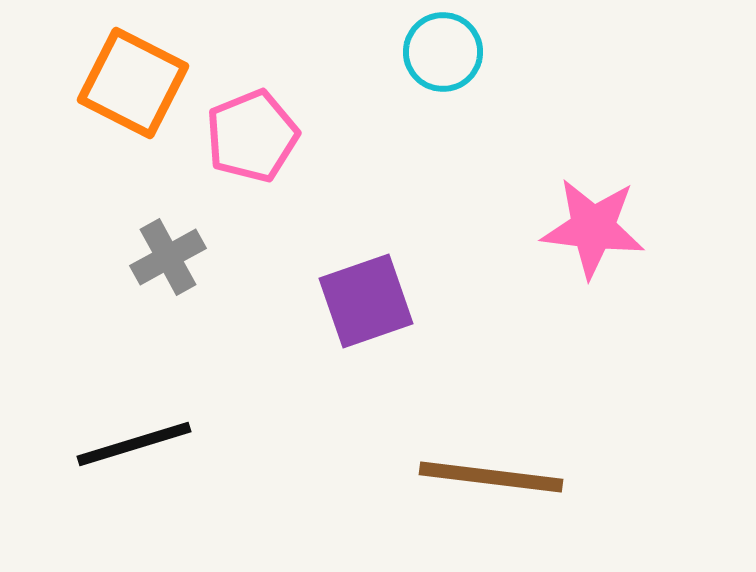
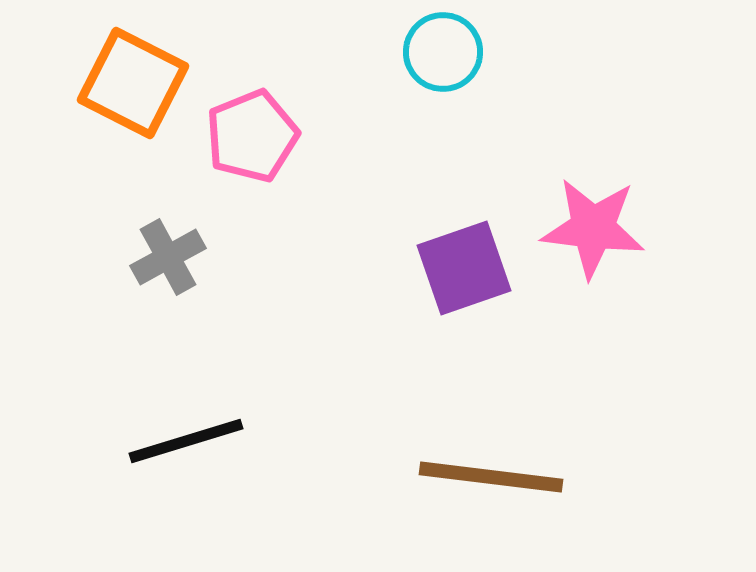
purple square: moved 98 px right, 33 px up
black line: moved 52 px right, 3 px up
